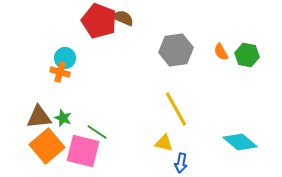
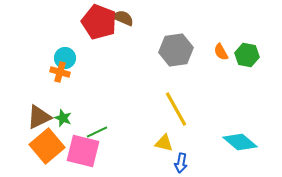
red pentagon: moved 1 px down
brown triangle: rotated 20 degrees counterclockwise
green line: rotated 60 degrees counterclockwise
